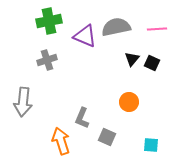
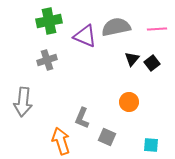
black square: rotated 28 degrees clockwise
